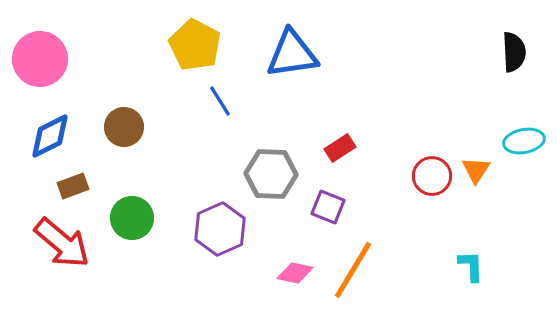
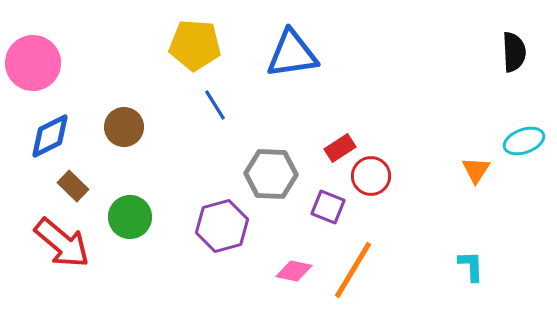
yellow pentagon: rotated 24 degrees counterclockwise
pink circle: moved 7 px left, 4 px down
blue line: moved 5 px left, 4 px down
cyan ellipse: rotated 9 degrees counterclockwise
red circle: moved 61 px left
brown rectangle: rotated 64 degrees clockwise
green circle: moved 2 px left, 1 px up
purple hexagon: moved 2 px right, 3 px up; rotated 9 degrees clockwise
pink diamond: moved 1 px left, 2 px up
